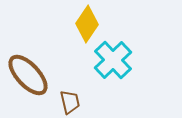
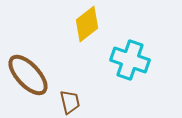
yellow diamond: rotated 18 degrees clockwise
cyan cross: moved 17 px right; rotated 27 degrees counterclockwise
